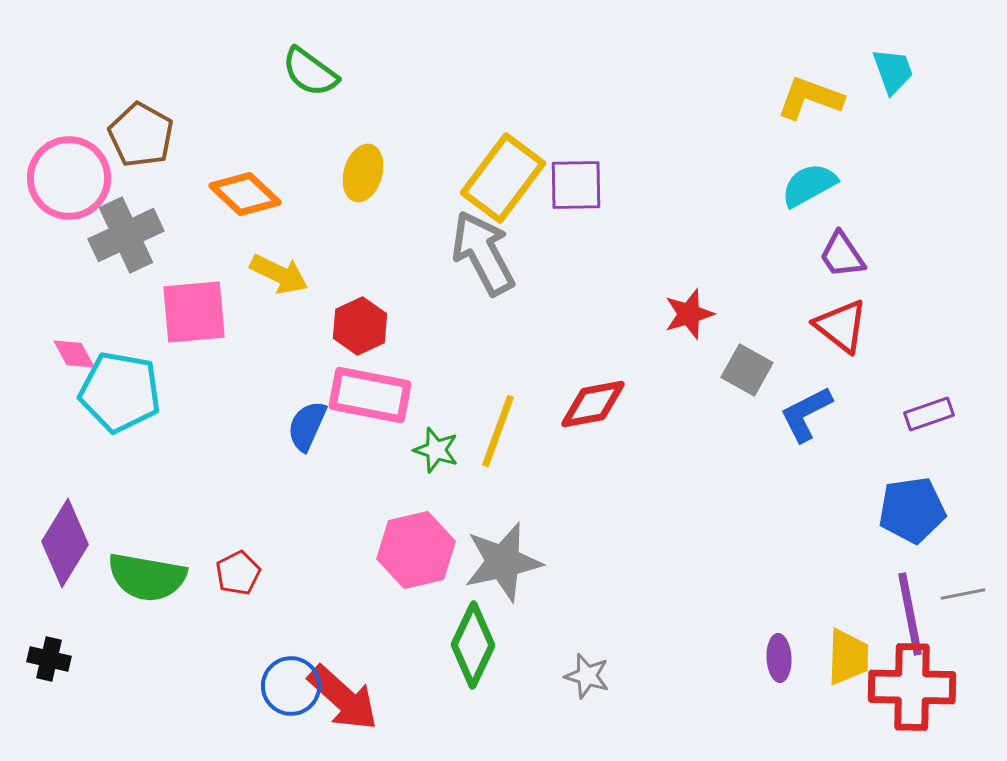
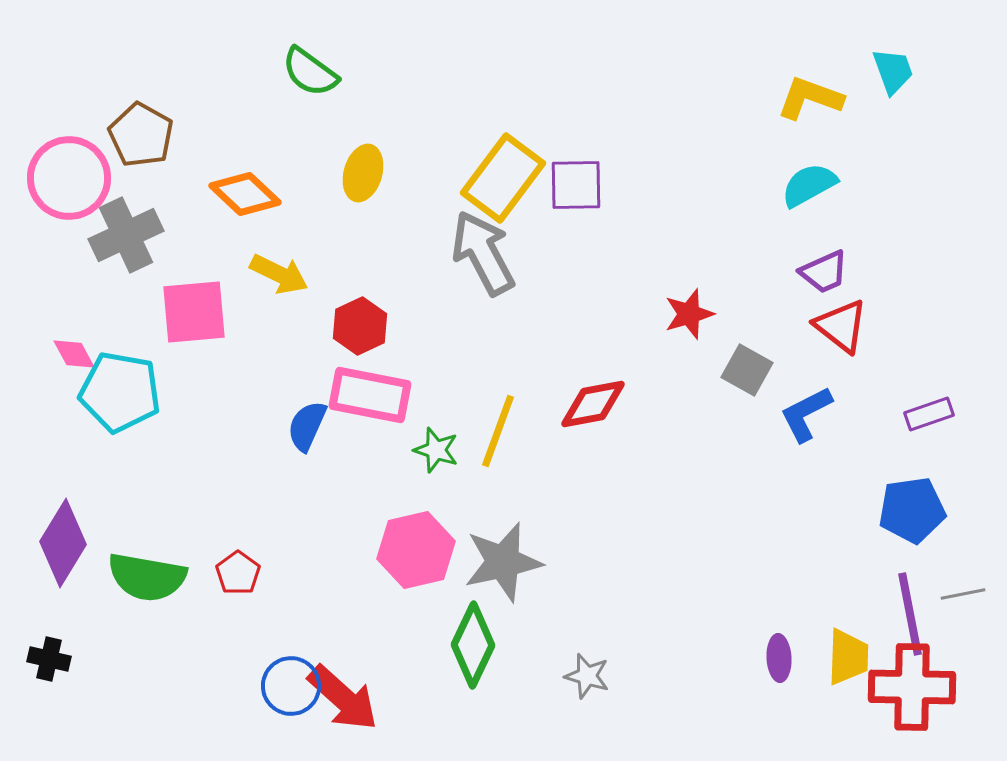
purple trapezoid at (842, 255): moved 18 px left, 17 px down; rotated 80 degrees counterclockwise
purple diamond at (65, 543): moved 2 px left
red pentagon at (238, 573): rotated 9 degrees counterclockwise
